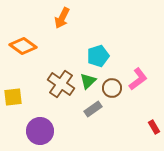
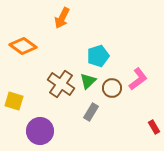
yellow square: moved 1 px right, 4 px down; rotated 24 degrees clockwise
gray rectangle: moved 2 px left, 3 px down; rotated 24 degrees counterclockwise
